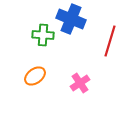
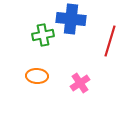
blue cross: rotated 16 degrees counterclockwise
green cross: rotated 15 degrees counterclockwise
orange ellipse: moved 2 px right; rotated 40 degrees clockwise
